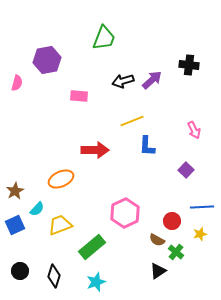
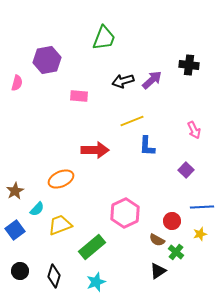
blue square: moved 5 px down; rotated 12 degrees counterclockwise
